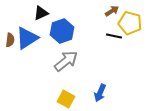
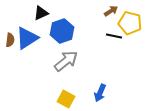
brown arrow: moved 1 px left
